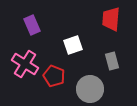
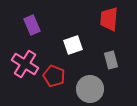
red trapezoid: moved 2 px left
gray rectangle: moved 1 px left, 1 px up
